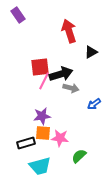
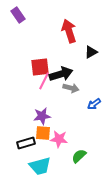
pink star: moved 1 px left, 1 px down
